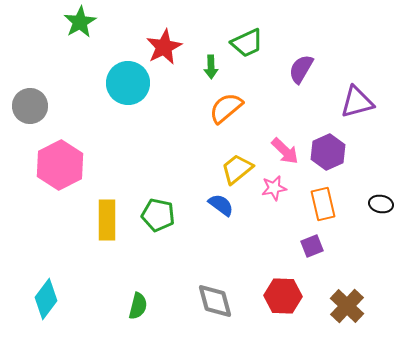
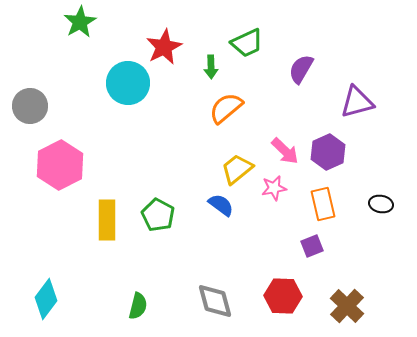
green pentagon: rotated 16 degrees clockwise
